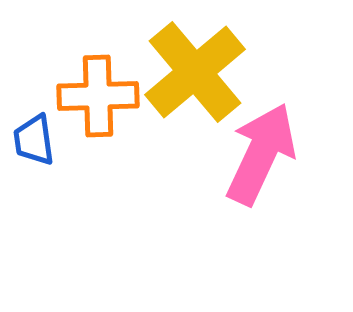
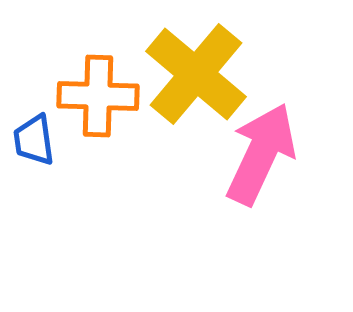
yellow cross: moved 1 px right, 2 px down; rotated 10 degrees counterclockwise
orange cross: rotated 4 degrees clockwise
